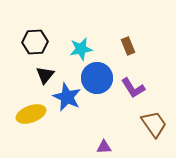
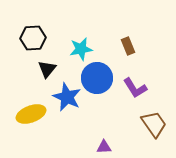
black hexagon: moved 2 px left, 4 px up
black triangle: moved 2 px right, 6 px up
purple L-shape: moved 2 px right
